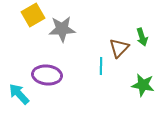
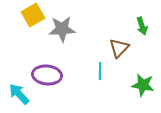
green arrow: moved 11 px up
cyan line: moved 1 px left, 5 px down
